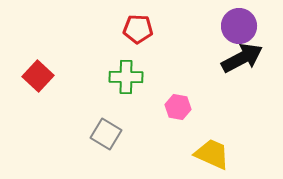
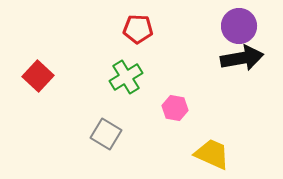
black arrow: rotated 18 degrees clockwise
green cross: rotated 32 degrees counterclockwise
pink hexagon: moved 3 px left, 1 px down
